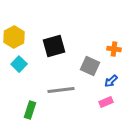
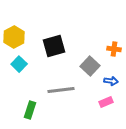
gray square: rotated 18 degrees clockwise
blue arrow: rotated 128 degrees counterclockwise
